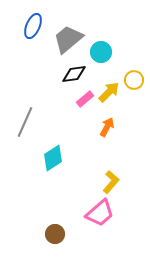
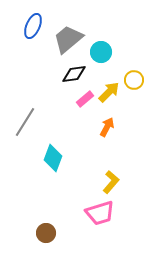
gray line: rotated 8 degrees clockwise
cyan diamond: rotated 36 degrees counterclockwise
pink trapezoid: rotated 24 degrees clockwise
brown circle: moved 9 px left, 1 px up
